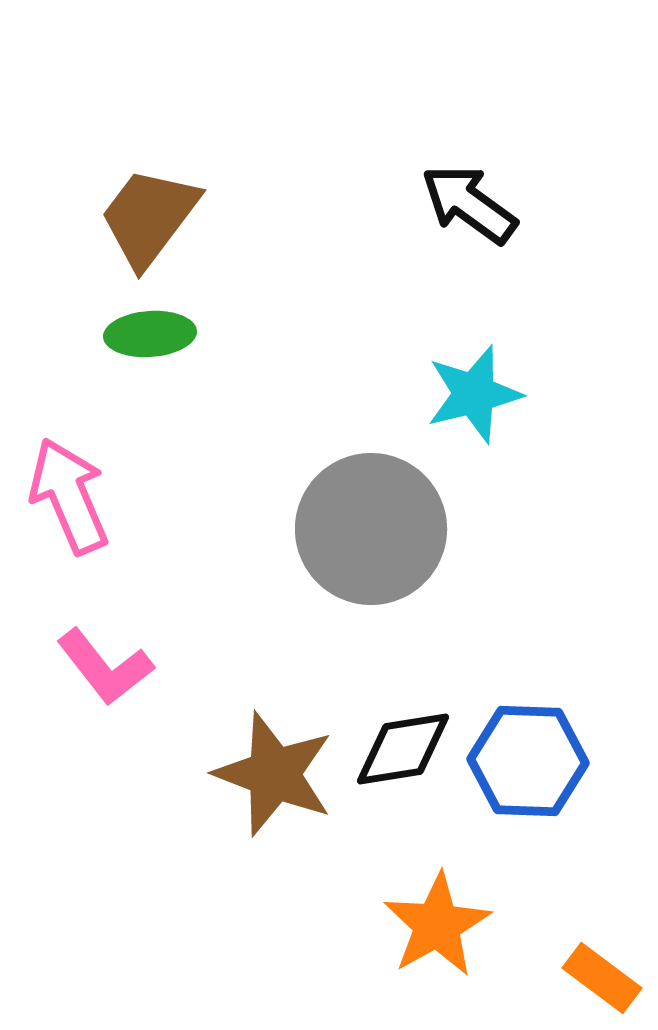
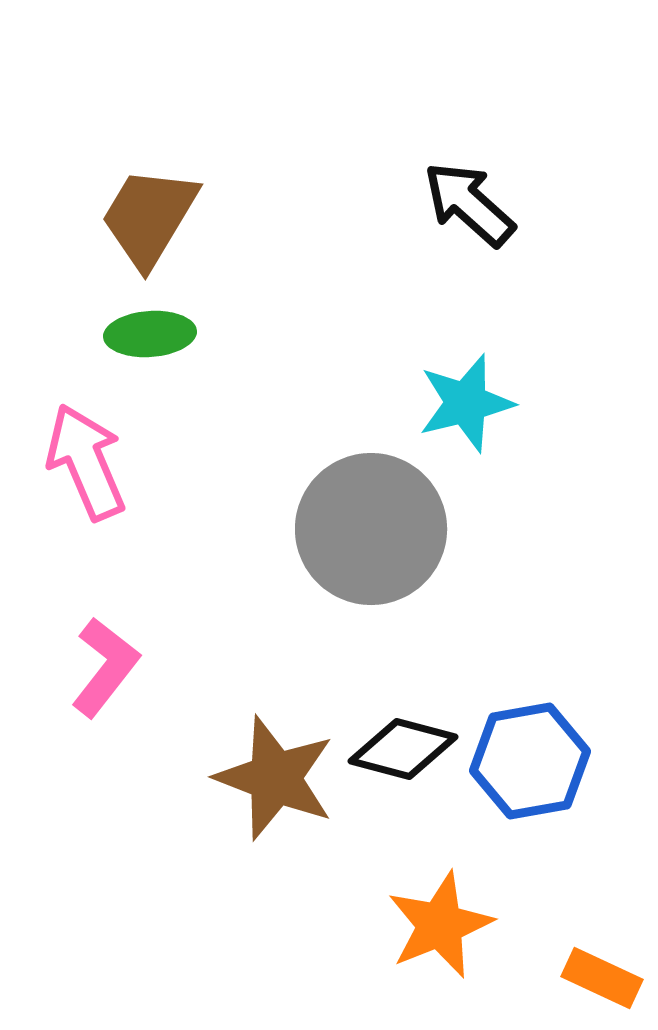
black arrow: rotated 6 degrees clockwise
brown trapezoid: rotated 6 degrees counterclockwise
cyan star: moved 8 px left, 9 px down
pink arrow: moved 17 px right, 34 px up
pink L-shape: rotated 104 degrees counterclockwise
black diamond: rotated 24 degrees clockwise
blue hexagon: moved 2 px right; rotated 12 degrees counterclockwise
brown star: moved 1 px right, 4 px down
orange star: moved 3 px right; rotated 7 degrees clockwise
orange rectangle: rotated 12 degrees counterclockwise
